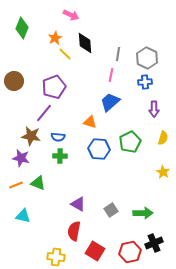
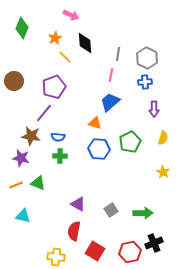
yellow line: moved 3 px down
orange triangle: moved 5 px right, 1 px down
